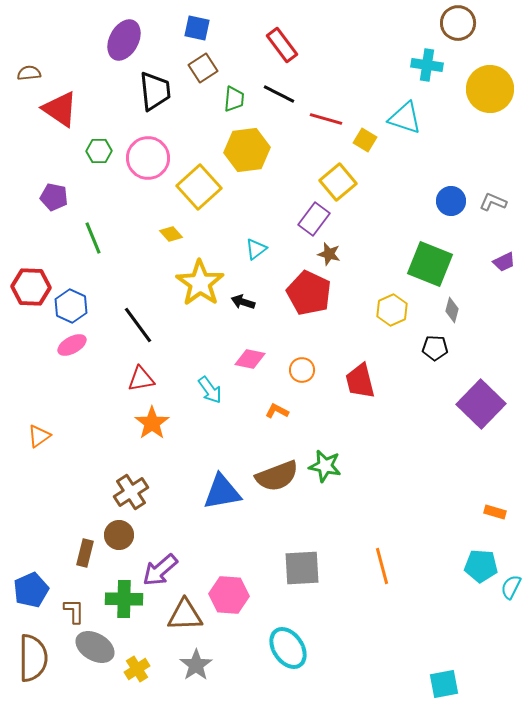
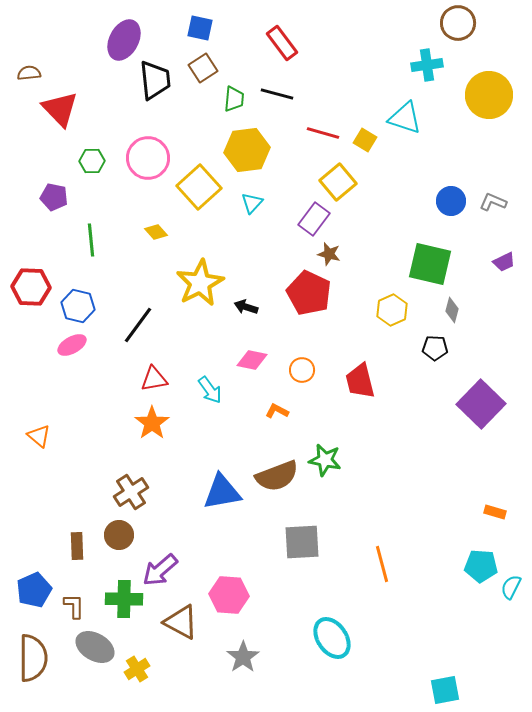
blue square at (197, 28): moved 3 px right
red rectangle at (282, 45): moved 2 px up
cyan cross at (427, 65): rotated 16 degrees counterclockwise
yellow circle at (490, 89): moved 1 px left, 6 px down
black trapezoid at (155, 91): moved 11 px up
black line at (279, 94): moved 2 px left; rotated 12 degrees counterclockwise
red triangle at (60, 109): rotated 12 degrees clockwise
red line at (326, 119): moved 3 px left, 14 px down
green hexagon at (99, 151): moved 7 px left, 10 px down
yellow diamond at (171, 234): moved 15 px left, 2 px up
green line at (93, 238): moved 2 px left, 2 px down; rotated 16 degrees clockwise
cyan triangle at (256, 249): moved 4 px left, 46 px up; rotated 10 degrees counterclockwise
green square at (430, 264): rotated 9 degrees counterclockwise
yellow star at (200, 283): rotated 9 degrees clockwise
black arrow at (243, 302): moved 3 px right, 5 px down
blue hexagon at (71, 306): moved 7 px right; rotated 12 degrees counterclockwise
black line at (138, 325): rotated 72 degrees clockwise
pink diamond at (250, 359): moved 2 px right, 1 px down
red triangle at (141, 379): moved 13 px right
orange triangle at (39, 436): rotated 45 degrees counterclockwise
green star at (325, 466): moved 6 px up
brown rectangle at (85, 553): moved 8 px left, 7 px up; rotated 16 degrees counterclockwise
orange line at (382, 566): moved 2 px up
gray square at (302, 568): moved 26 px up
blue pentagon at (31, 590): moved 3 px right
brown L-shape at (74, 611): moved 5 px up
brown triangle at (185, 615): moved 4 px left, 7 px down; rotated 30 degrees clockwise
cyan ellipse at (288, 648): moved 44 px right, 10 px up
gray star at (196, 665): moved 47 px right, 8 px up
cyan square at (444, 684): moved 1 px right, 6 px down
